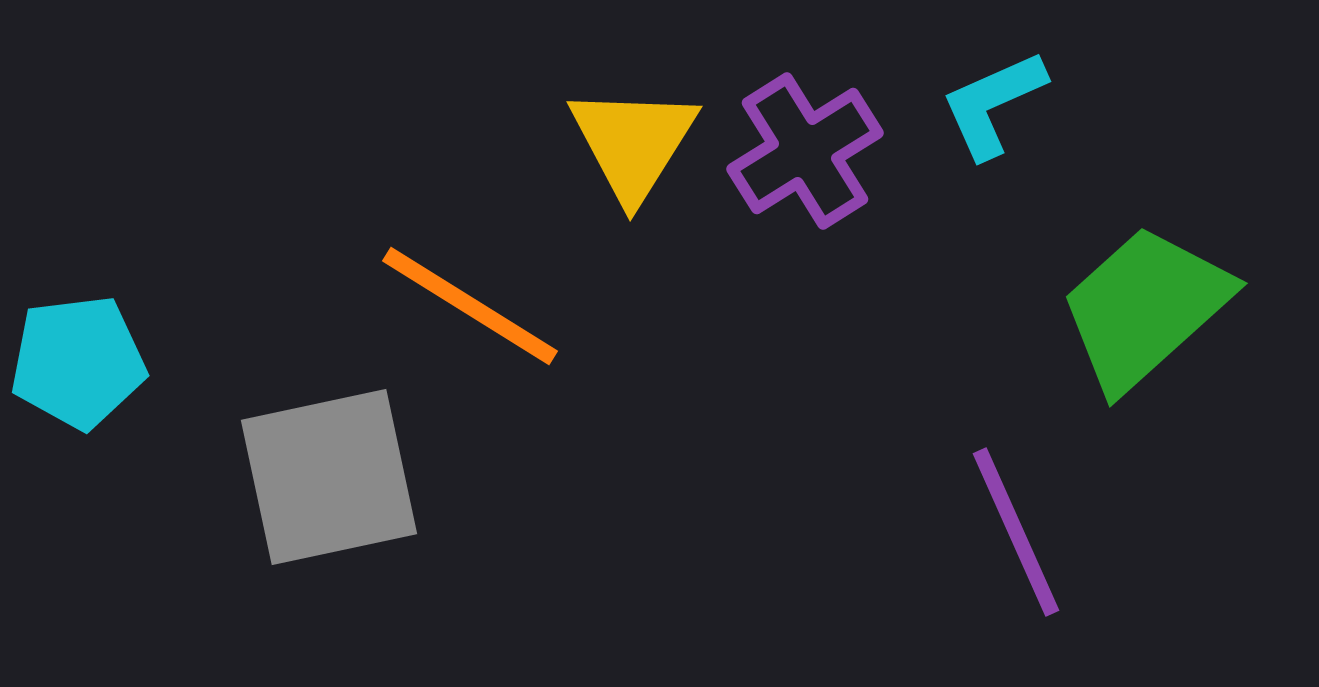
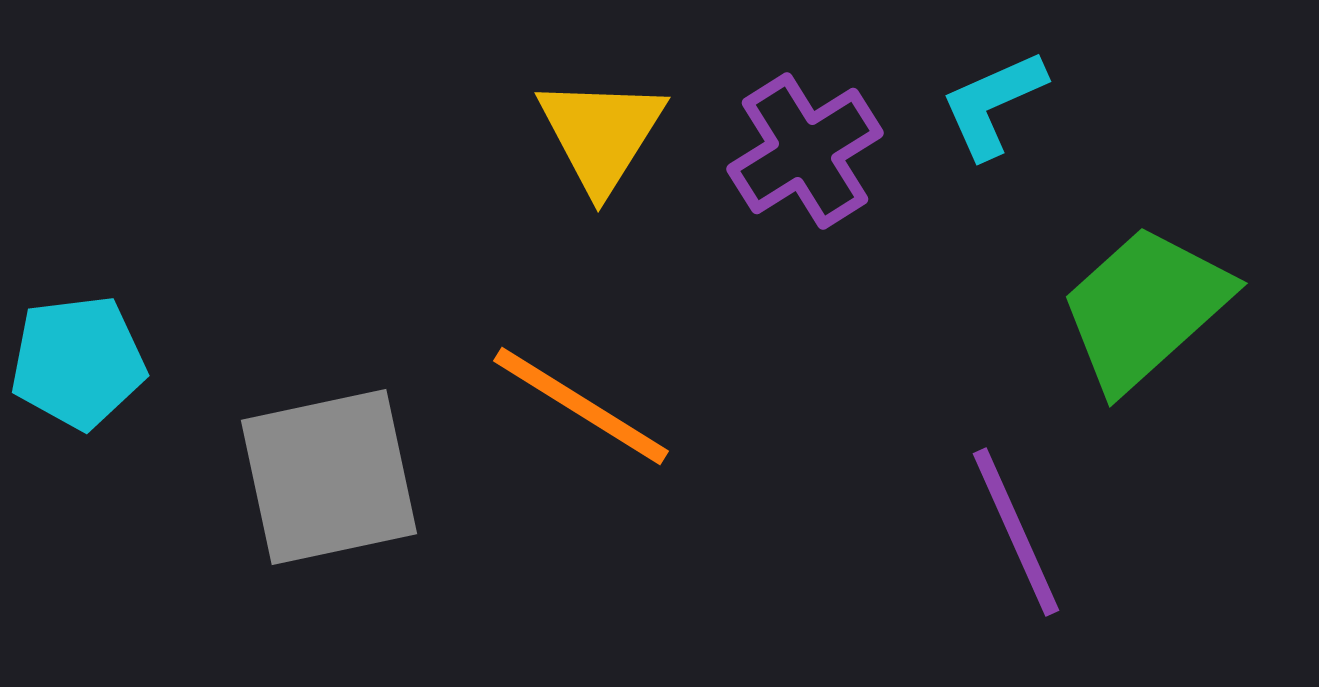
yellow triangle: moved 32 px left, 9 px up
orange line: moved 111 px right, 100 px down
